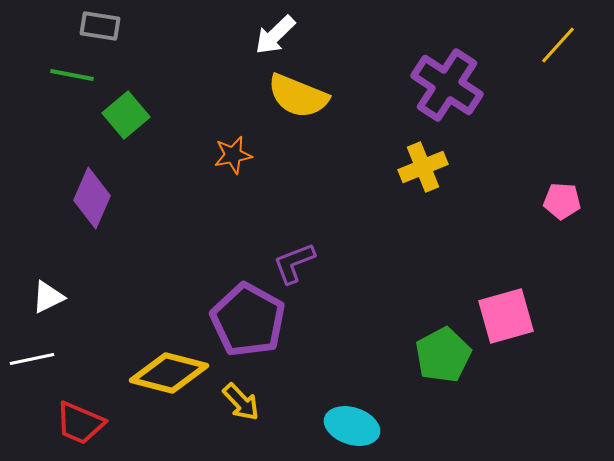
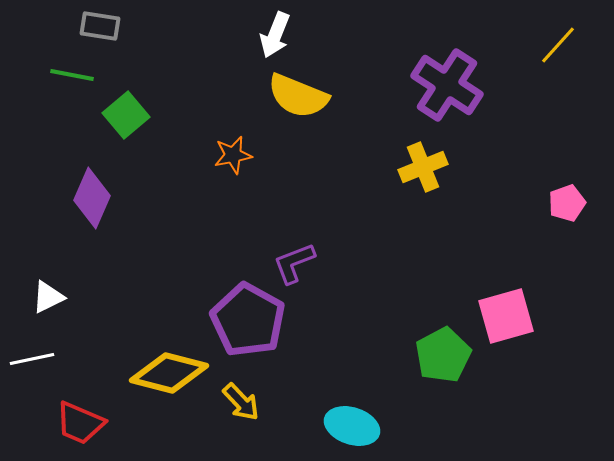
white arrow: rotated 24 degrees counterclockwise
pink pentagon: moved 5 px right, 2 px down; rotated 24 degrees counterclockwise
